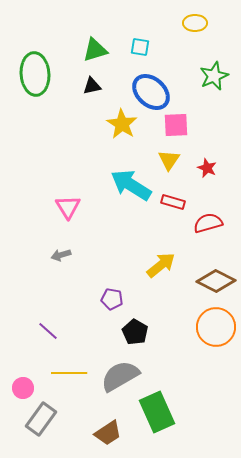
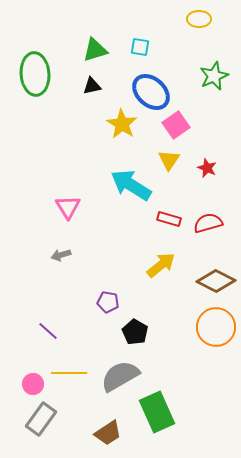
yellow ellipse: moved 4 px right, 4 px up
pink square: rotated 32 degrees counterclockwise
red rectangle: moved 4 px left, 17 px down
purple pentagon: moved 4 px left, 3 px down
pink circle: moved 10 px right, 4 px up
